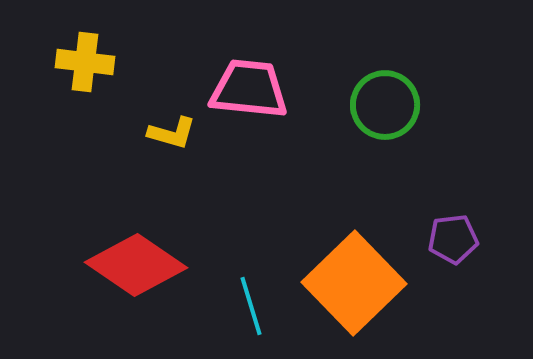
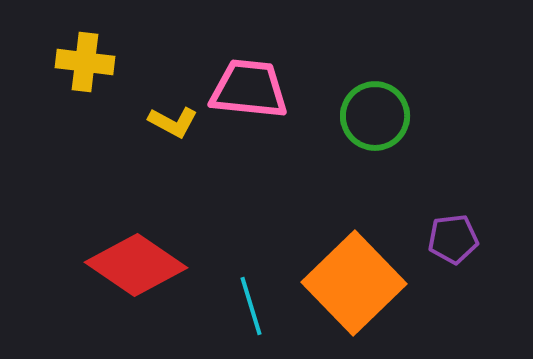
green circle: moved 10 px left, 11 px down
yellow L-shape: moved 1 px right, 11 px up; rotated 12 degrees clockwise
